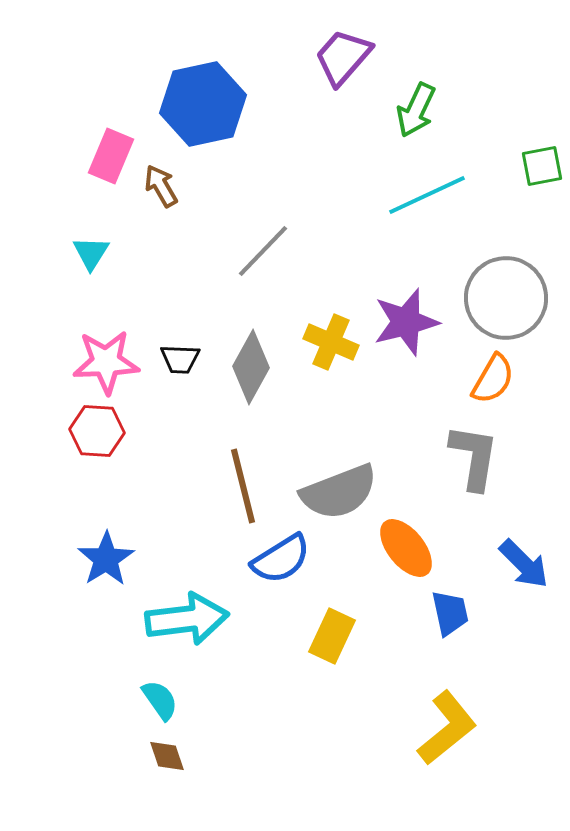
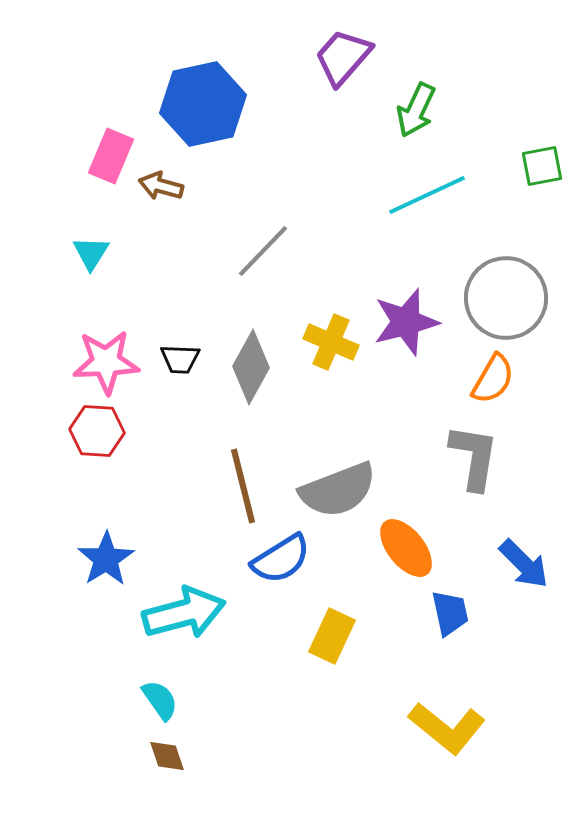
brown arrow: rotated 45 degrees counterclockwise
gray semicircle: moved 1 px left, 2 px up
cyan arrow: moved 3 px left, 6 px up; rotated 8 degrees counterclockwise
yellow L-shape: rotated 78 degrees clockwise
